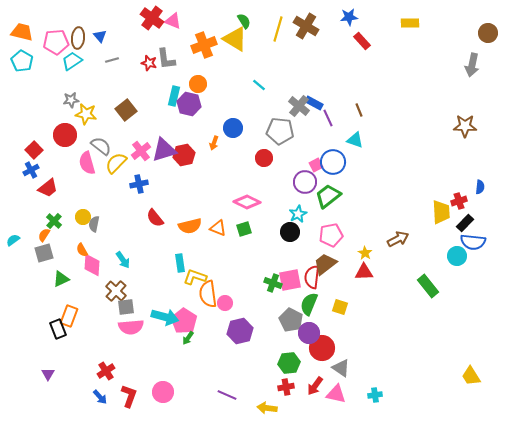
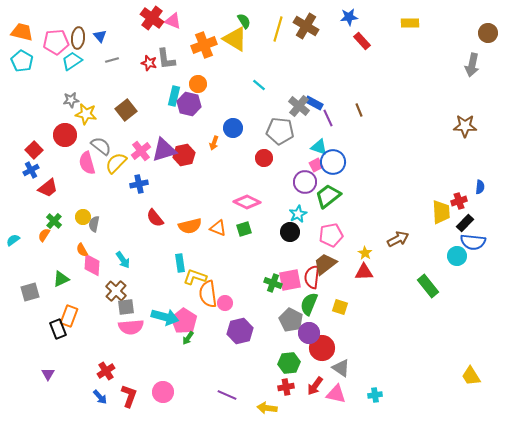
cyan triangle at (355, 140): moved 36 px left, 7 px down
gray square at (44, 253): moved 14 px left, 39 px down
